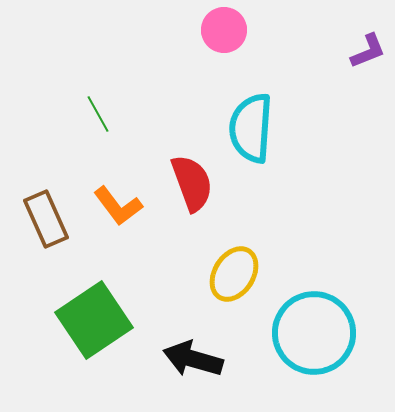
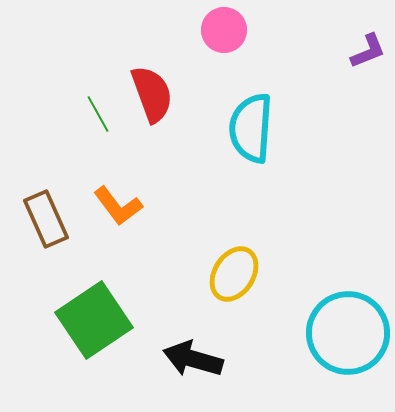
red semicircle: moved 40 px left, 89 px up
cyan circle: moved 34 px right
